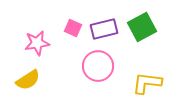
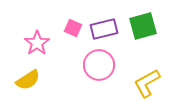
green square: moved 1 px right, 1 px up; rotated 12 degrees clockwise
pink star: rotated 25 degrees counterclockwise
pink circle: moved 1 px right, 1 px up
yellow L-shape: rotated 36 degrees counterclockwise
